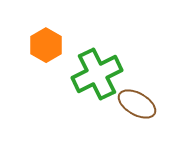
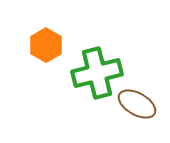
green cross: moved 1 px up; rotated 12 degrees clockwise
